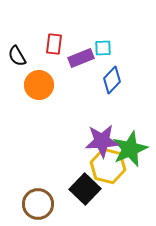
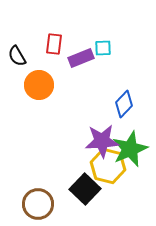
blue diamond: moved 12 px right, 24 px down
